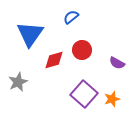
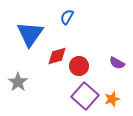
blue semicircle: moved 4 px left; rotated 21 degrees counterclockwise
red circle: moved 3 px left, 16 px down
red diamond: moved 3 px right, 4 px up
gray star: rotated 12 degrees counterclockwise
purple square: moved 1 px right, 2 px down
